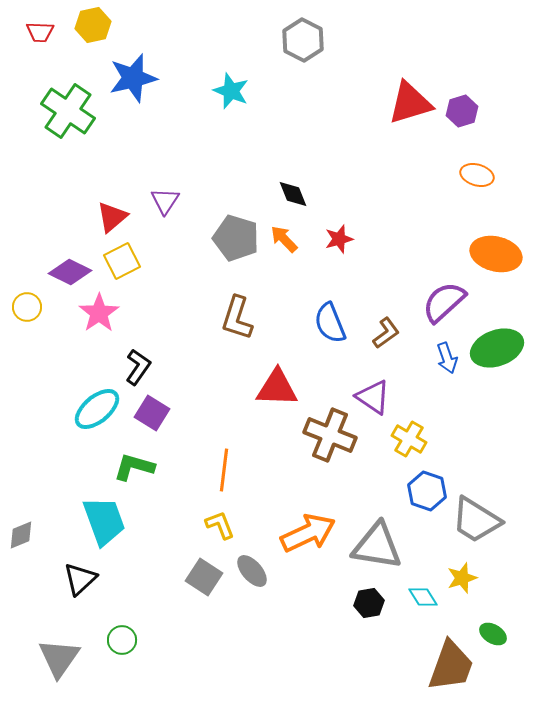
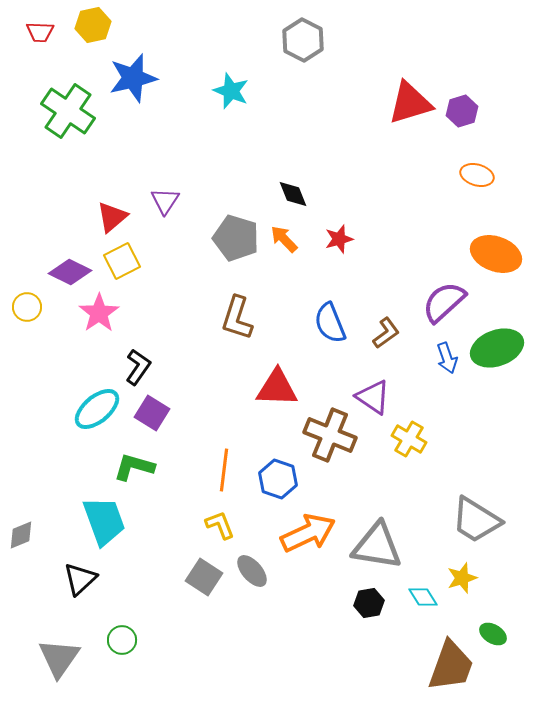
orange ellipse at (496, 254): rotated 6 degrees clockwise
blue hexagon at (427, 491): moved 149 px left, 12 px up
